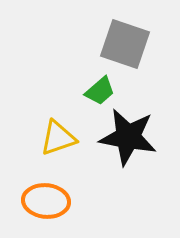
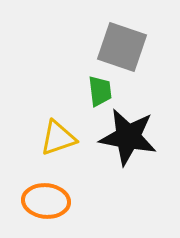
gray square: moved 3 px left, 3 px down
green trapezoid: rotated 56 degrees counterclockwise
